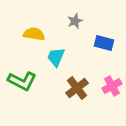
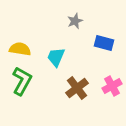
yellow semicircle: moved 14 px left, 15 px down
green L-shape: rotated 88 degrees counterclockwise
